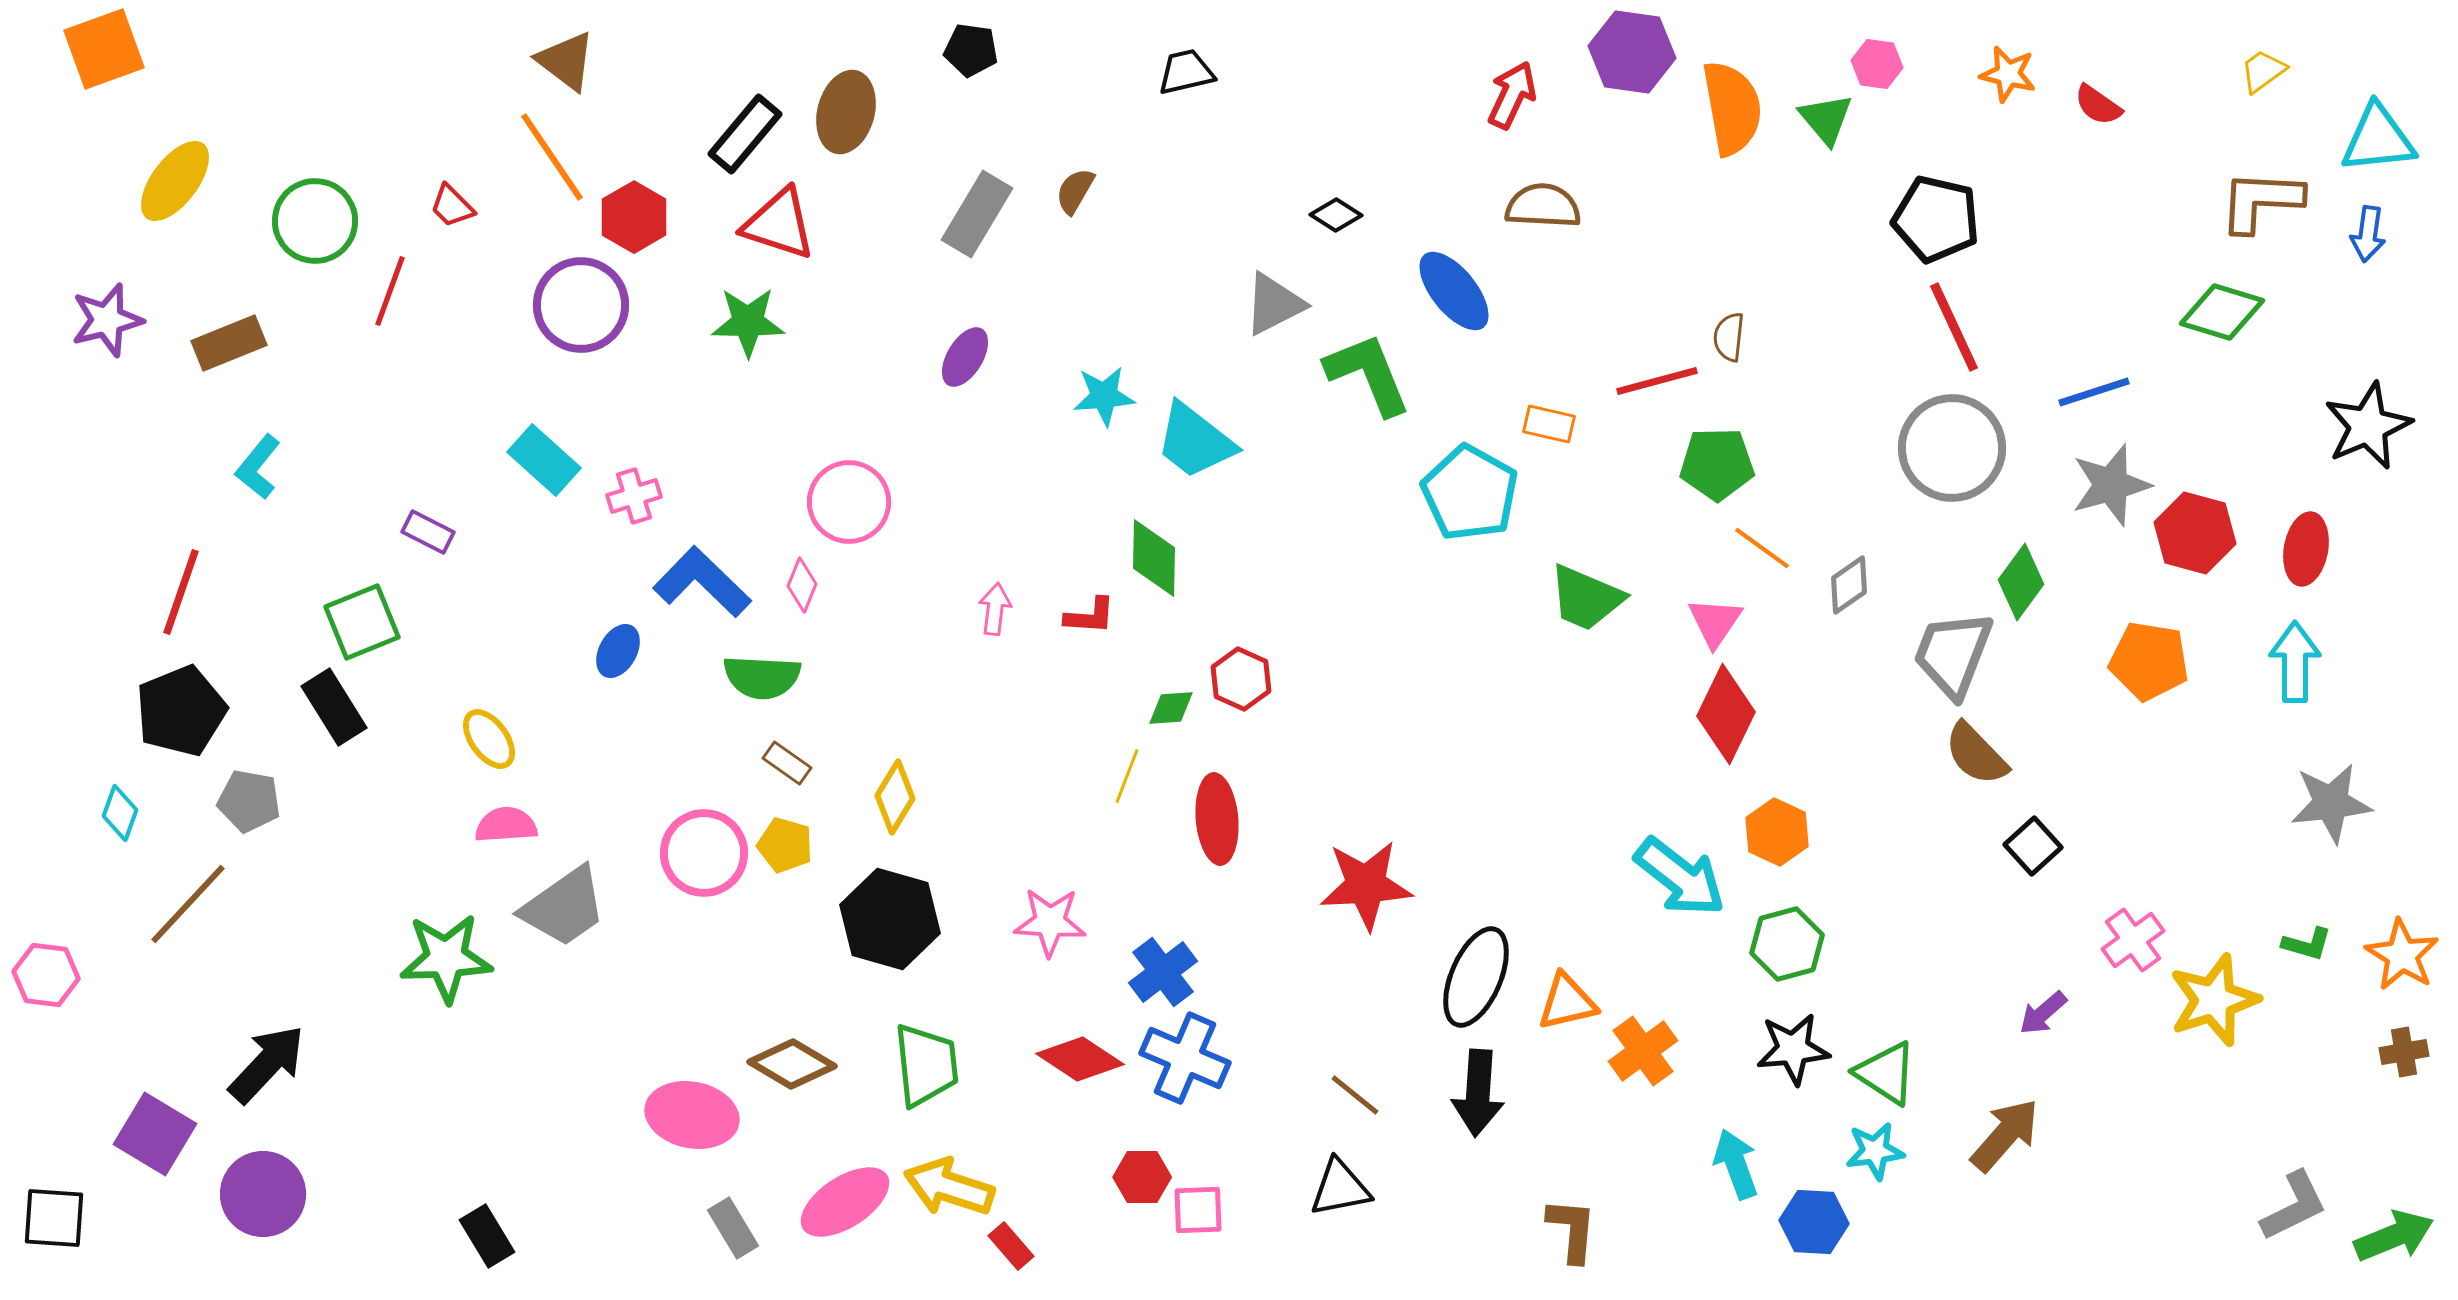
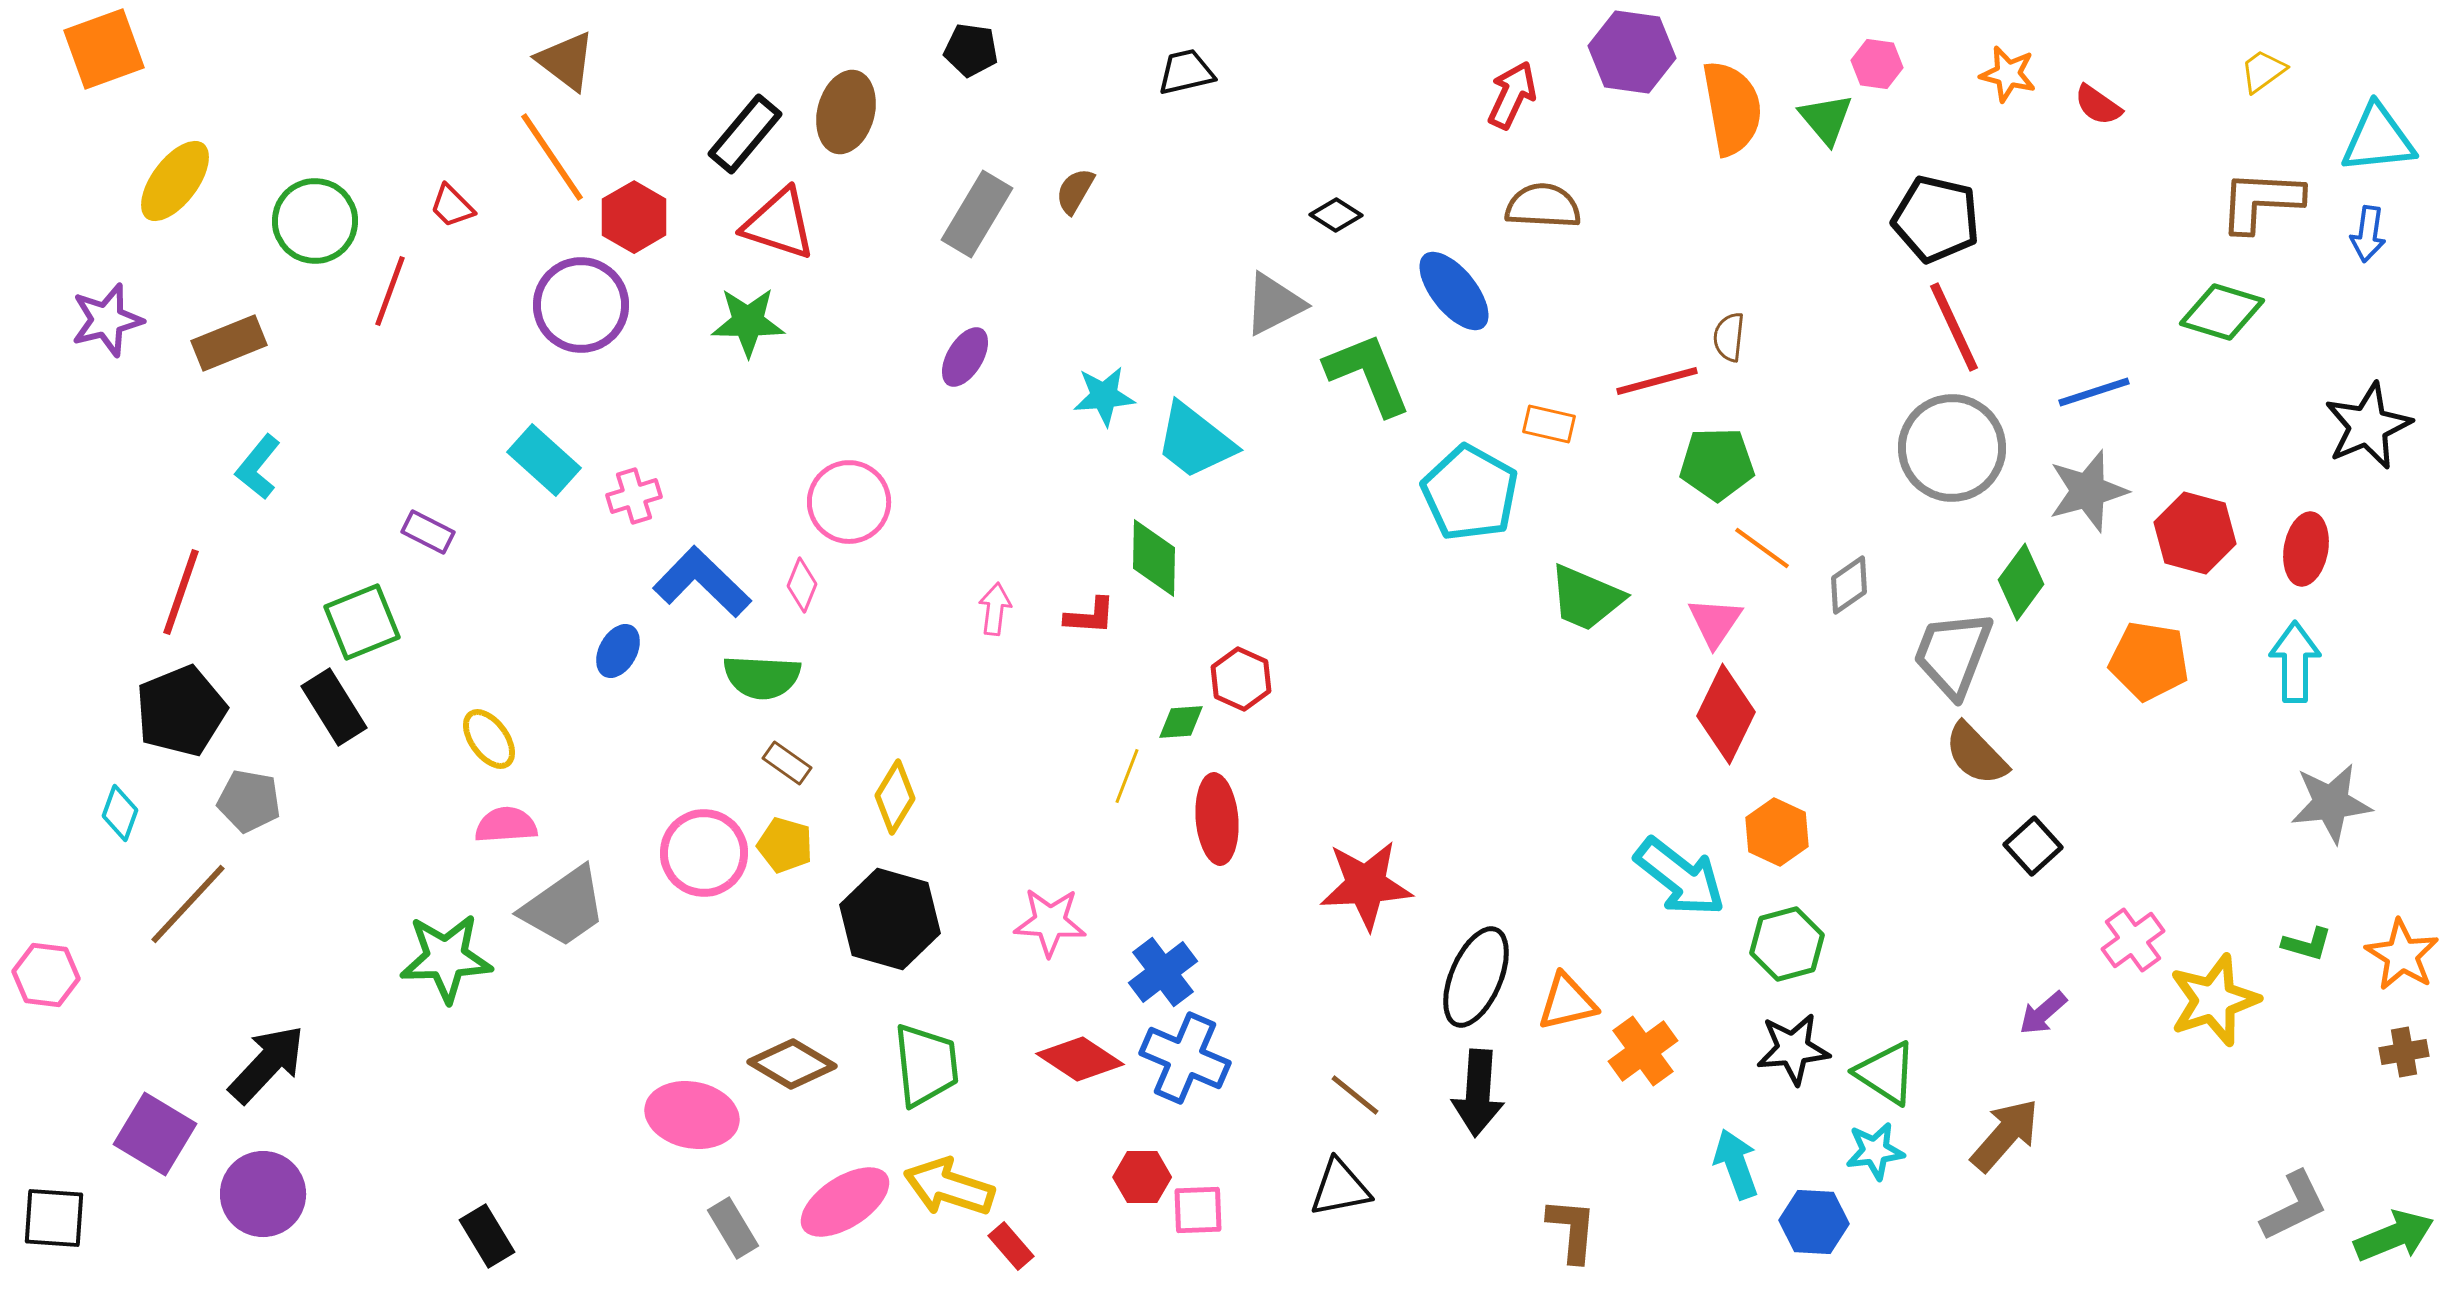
gray star at (2111, 485): moved 23 px left, 6 px down
green diamond at (1171, 708): moved 10 px right, 14 px down
